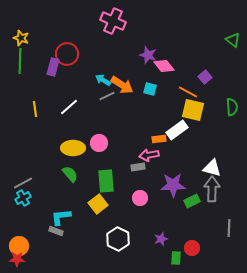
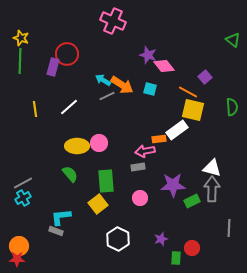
yellow ellipse at (73, 148): moved 4 px right, 2 px up
pink arrow at (149, 155): moved 4 px left, 4 px up
